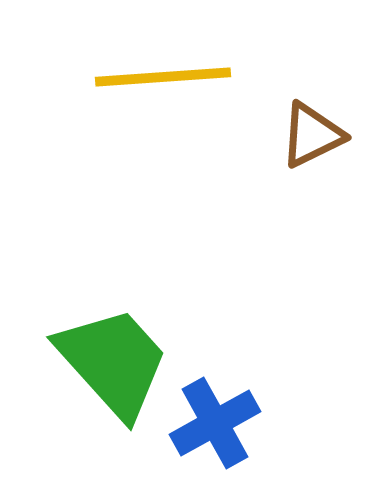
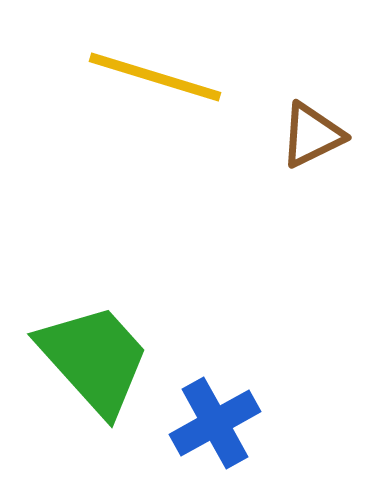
yellow line: moved 8 px left; rotated 21 degrees clockwise
green trapezoid: moved 19 px left, 3 px up
